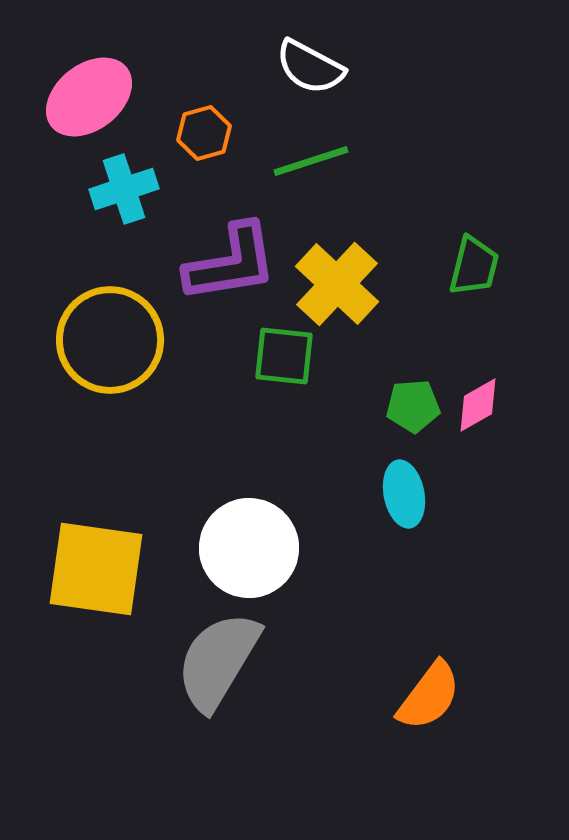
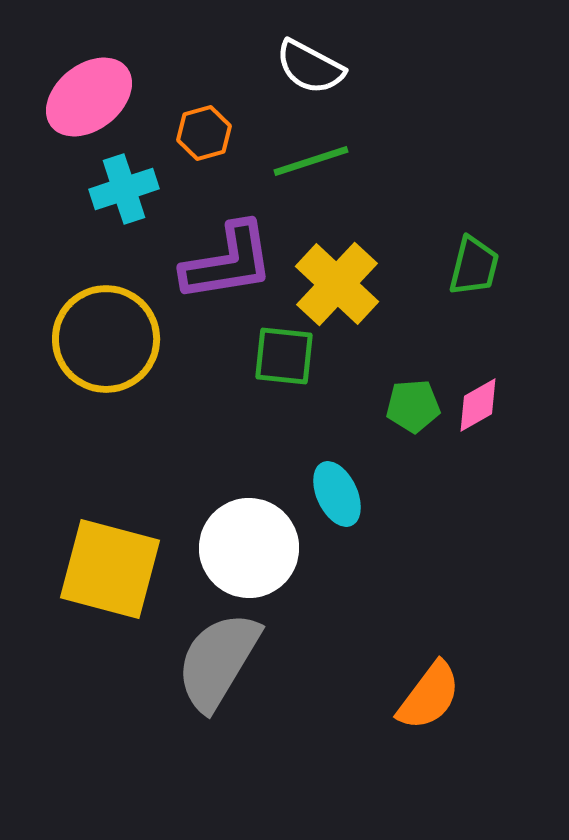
purple L-shape: moved 3 px left, 1 px up
yellow circle: moved 4 px left, 1 px up
cyan ellipse: moved 67 px left; rotated 14 degrees counterclockwise
yellow square: moved 14 px right; rotated 7 degrees clockwise
